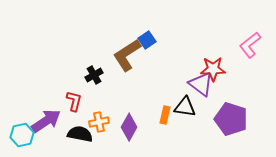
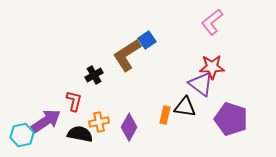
pink L-shape: moved 38 px left, 23 px up
red star: moved 1 px left, 2 px up
